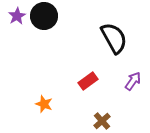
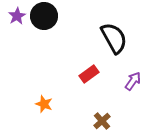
red rectangle: moved 1 px right, 7 px up
